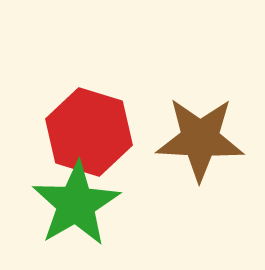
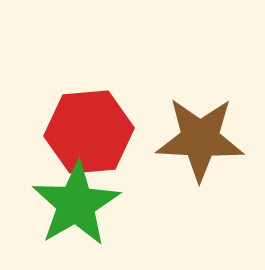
red hexagon: rotated 22 degrees counterclockwise
